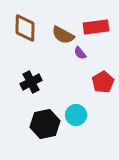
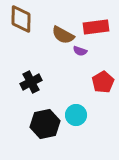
brown diamond: moved 4 px left, 9 px up
purple semicircle: moved 2 px up; rotated 32 degrees counterclockwise
